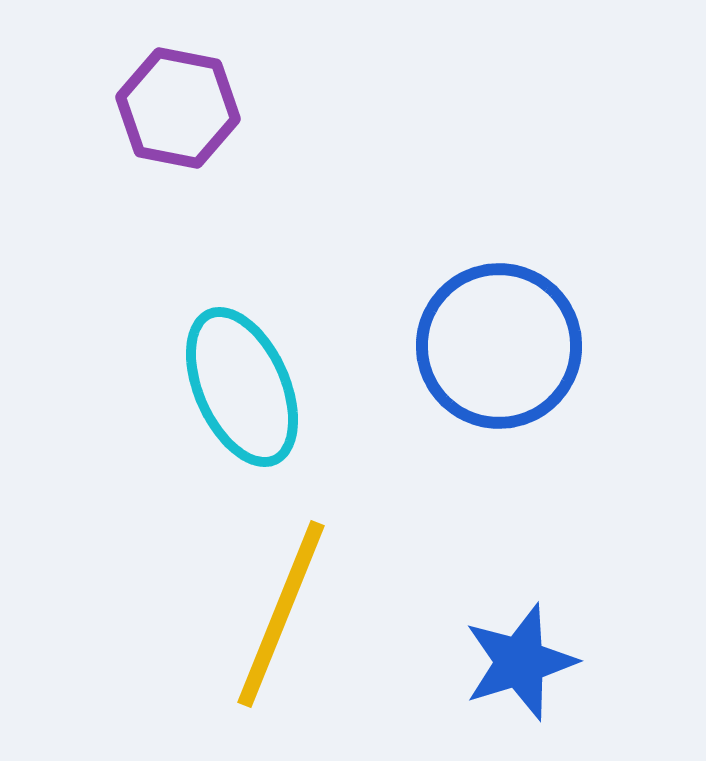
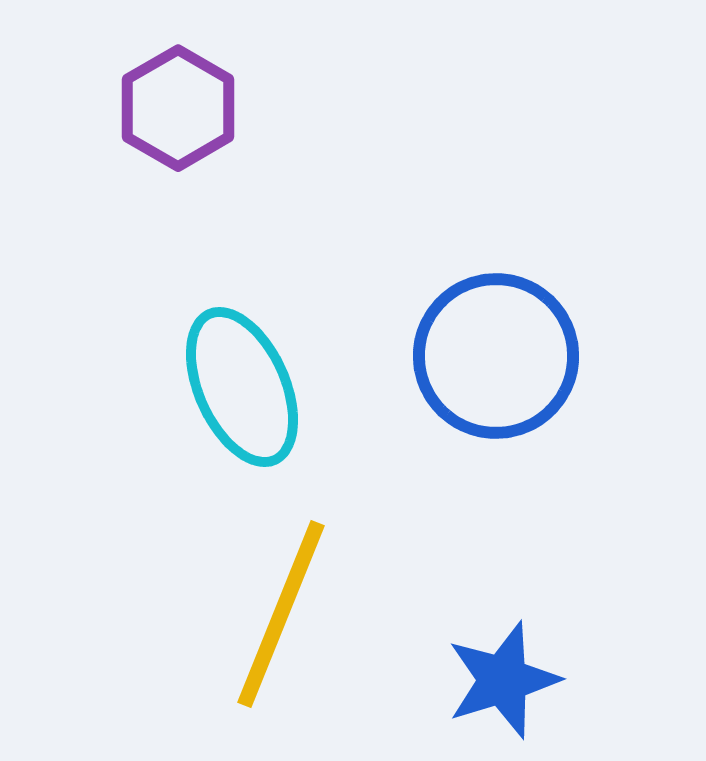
purple hexagon: rotated 19 degrees clockwise
blue circle: moved 3 px left, 10 px down
blue star: moved 17 px left, 18 px down
